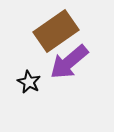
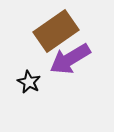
purple arrow: moved 1 px right, 3 px up; rotated 9 degrees clockwise
